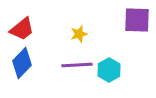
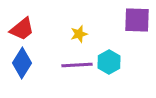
blue diamond: rotated 12 degrees counterclockwise
cyan hexagon: moved 8 px up
